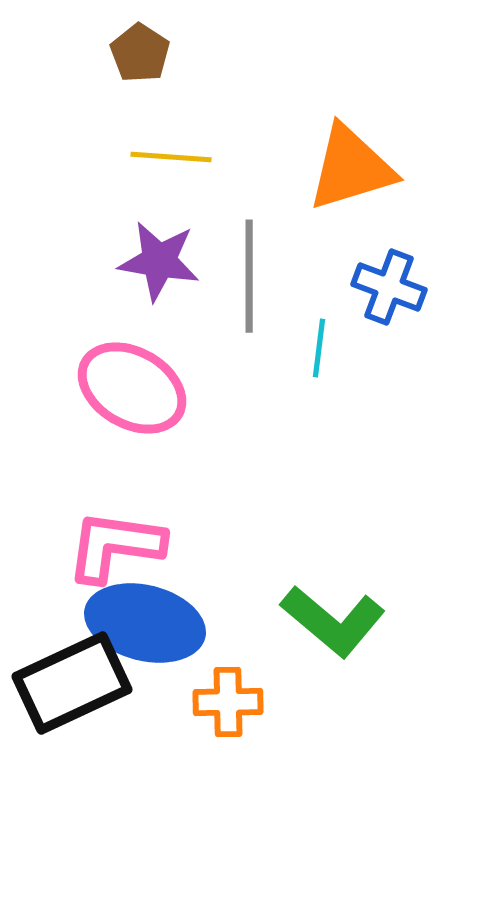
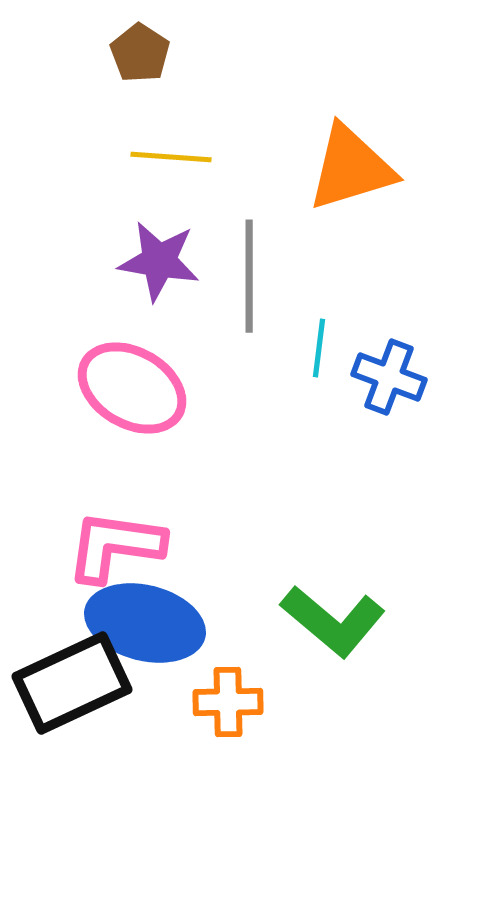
blue cross: moved 90 px down
